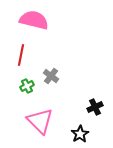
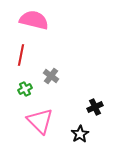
green cross: moved 2 px left, 3 px down
